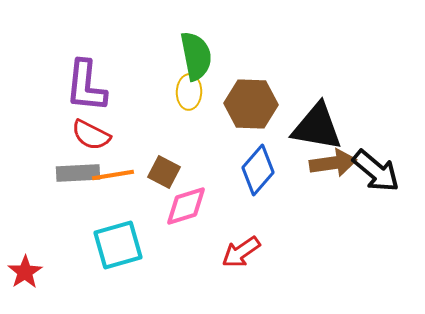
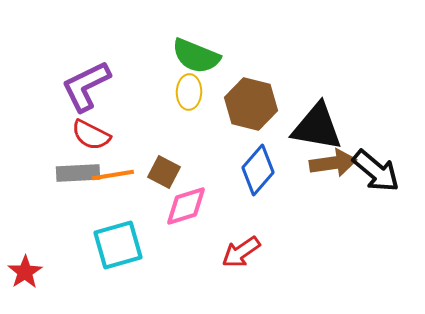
green semicircle: rotated 123 degrees clockwise
purple L-shape: rotated 58 degrees clockwise
brown hexagon: rotated 12 degrees clockwise
